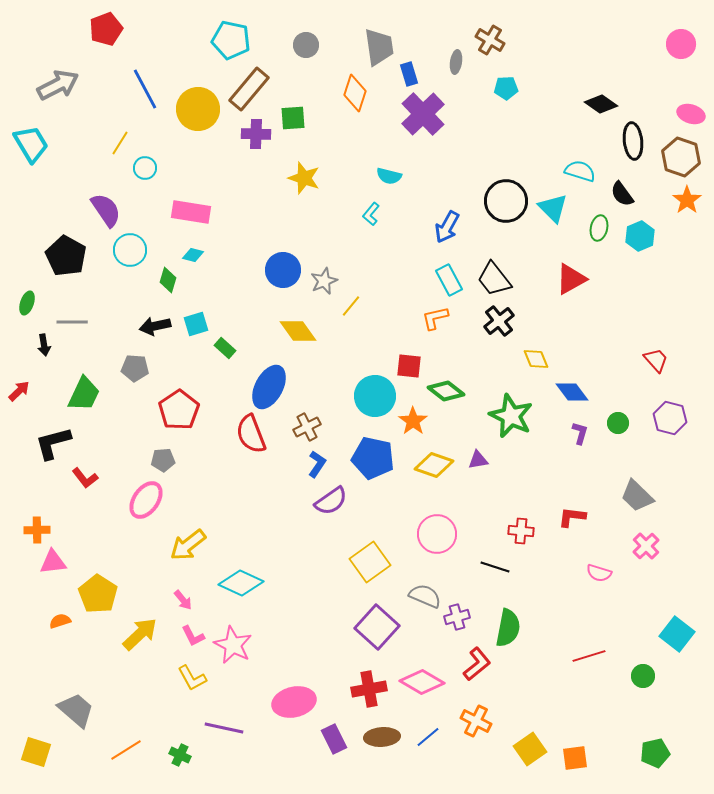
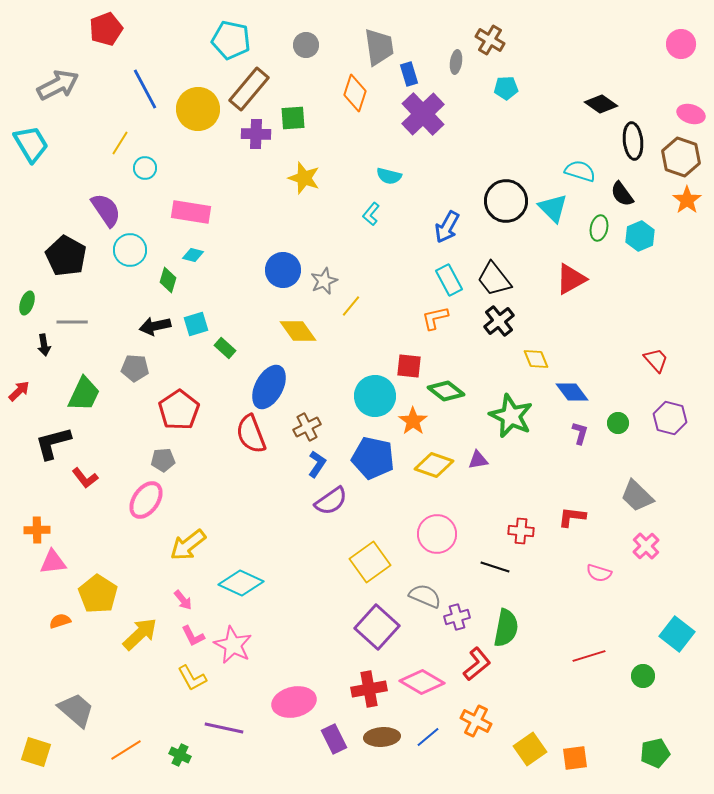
green semicircle at (508, 628): moved 2 px left
